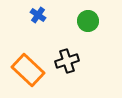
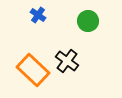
black cross: rotated 35 degrees counterclockwise
orange rectangle: moved 5 px right
